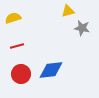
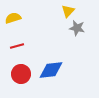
yellow triangle: rotated 32 degrees counterclockwise
gray star: moved 5 px left
